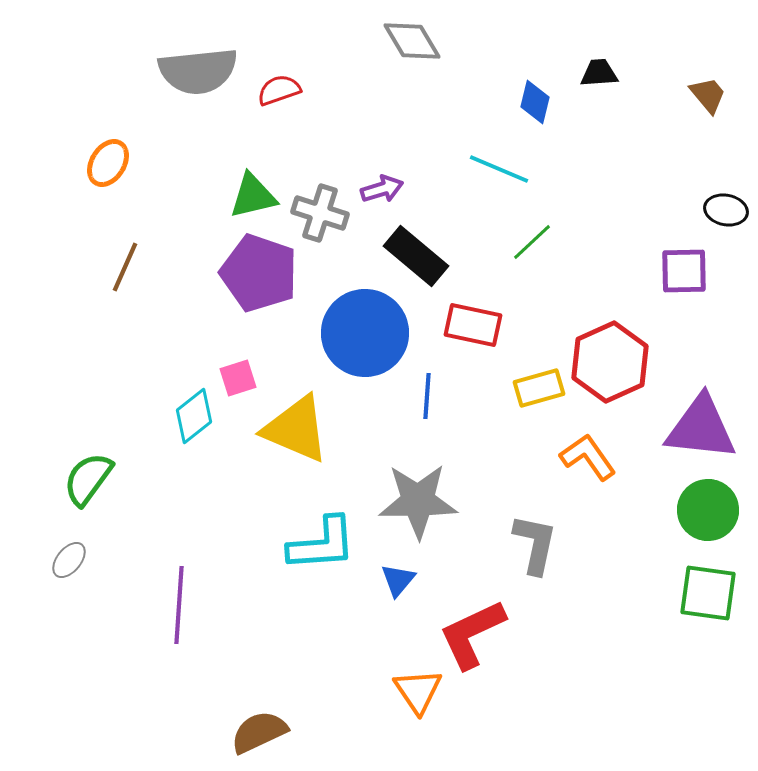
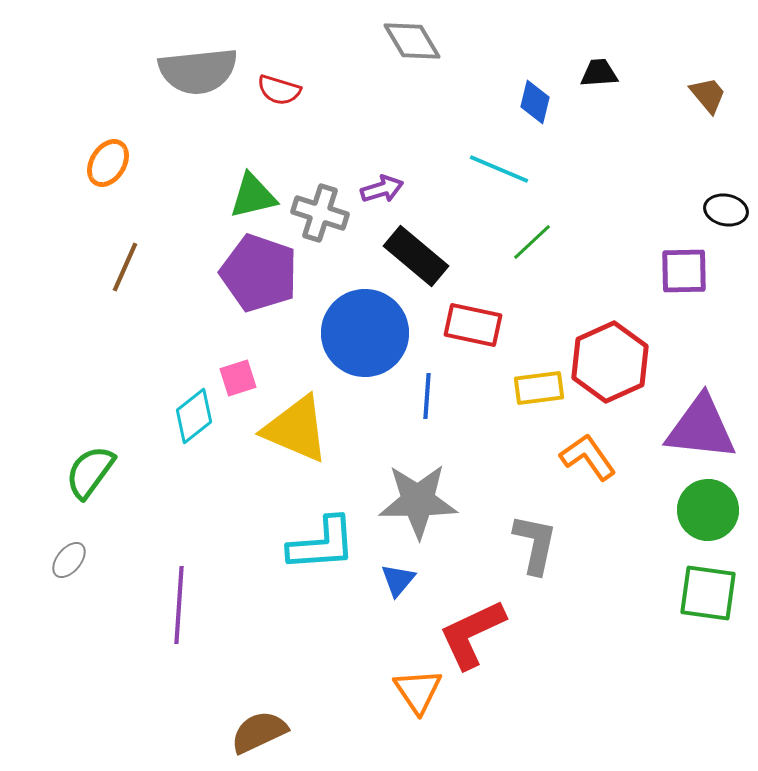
red semicircle: rotated 144 degrees counterclockwise
yellow rectangle: rotated 9 degrees clockwise
green semicircle: moved 2 px right, 7 px up
